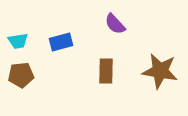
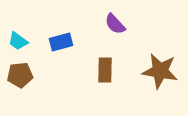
cyan trapezoid: rotated 45 degrees clockwise
brown rectangle: moved 1 px left, 1 px up
brown pentagon: moved 1 px left
